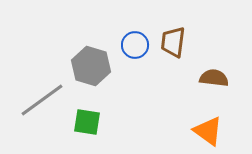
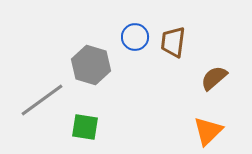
blue circle: moved 8 px up
gray hexagon: moved 1 px up
brown semicircle: rotated 48 degrees counterclockwise
green square: moved 2 px left, 5 px down
orange triangle: rotated 40 degrees clockwise
